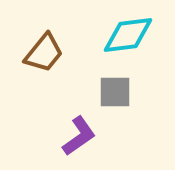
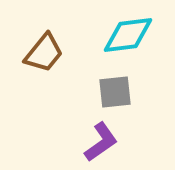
gray square: rotated 6 degrees counterclockwise
purple L-shape: moved 22 px right, 6 px down
